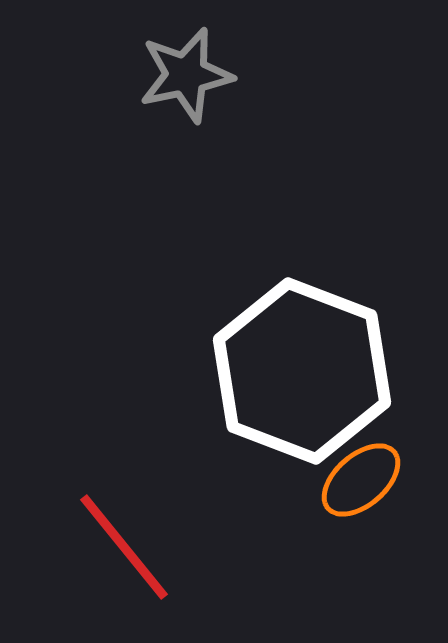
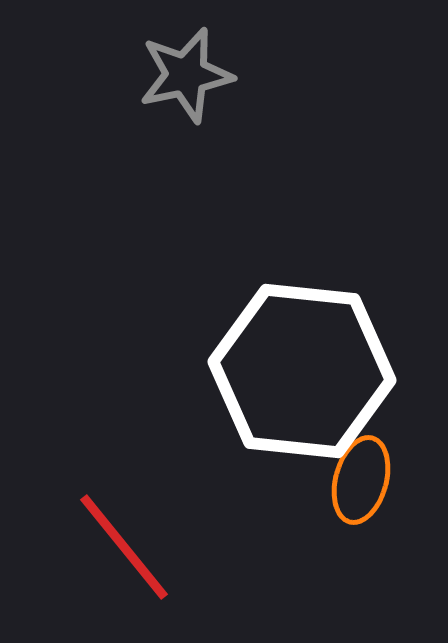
white hexagon: rotated 15 degrees counterclockwise
orange ellipse: rotated 34 degrees counterclockwise
